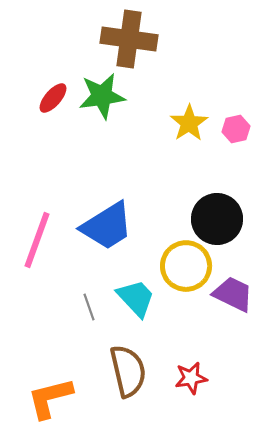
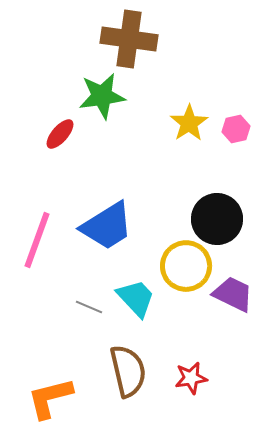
red ellipse: moved 7 px right, 36 px down
gray line: rotated 48 degrees counterclockwise
